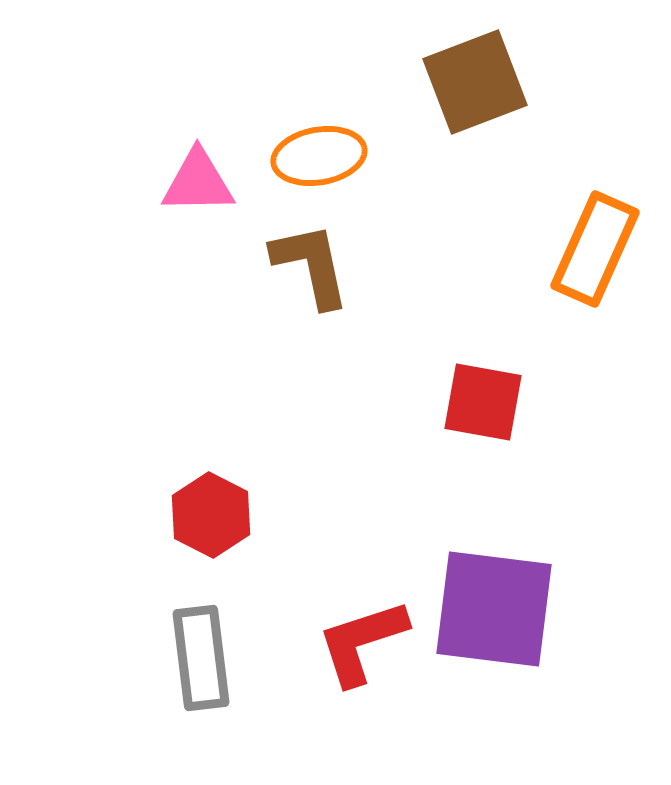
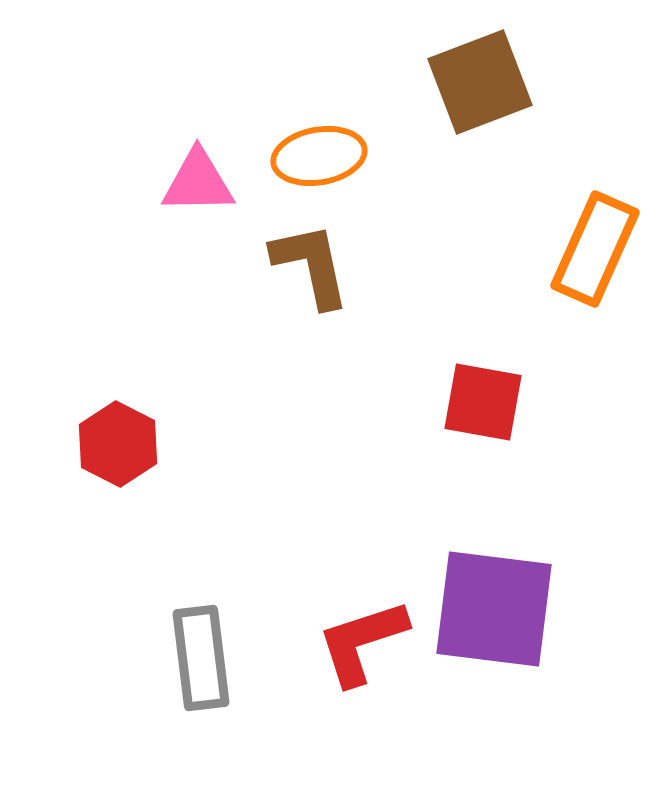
brown square: moved 5 px right
red hexagon: moved 93 px left, 71 px up
